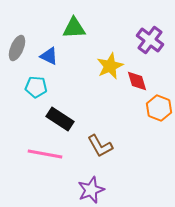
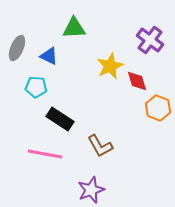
orange hexagon: moved 1 px left
